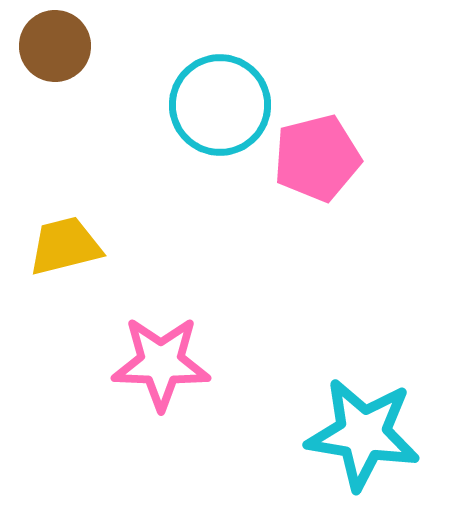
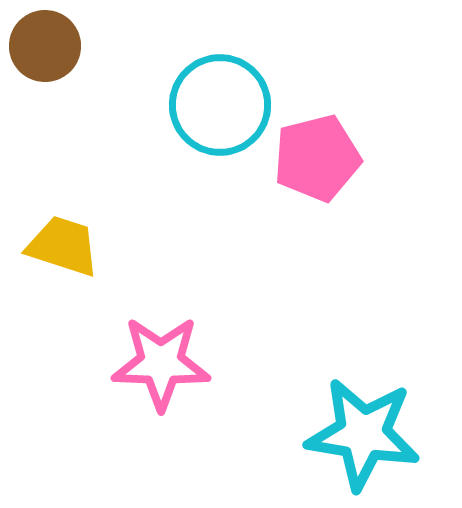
brown circle: moved 10 px left
yellow trapezoid: moved 2 px left; rotated 32 degrees clockwise
